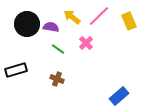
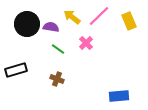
blue rectangle: rotated 36 degrees clockwise
